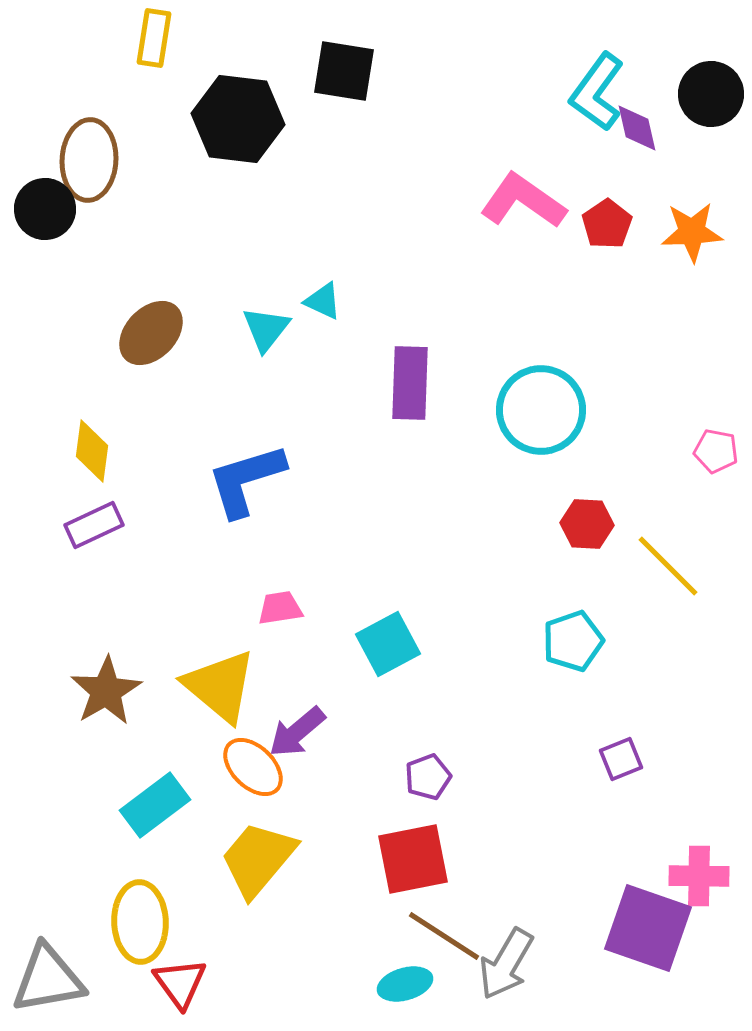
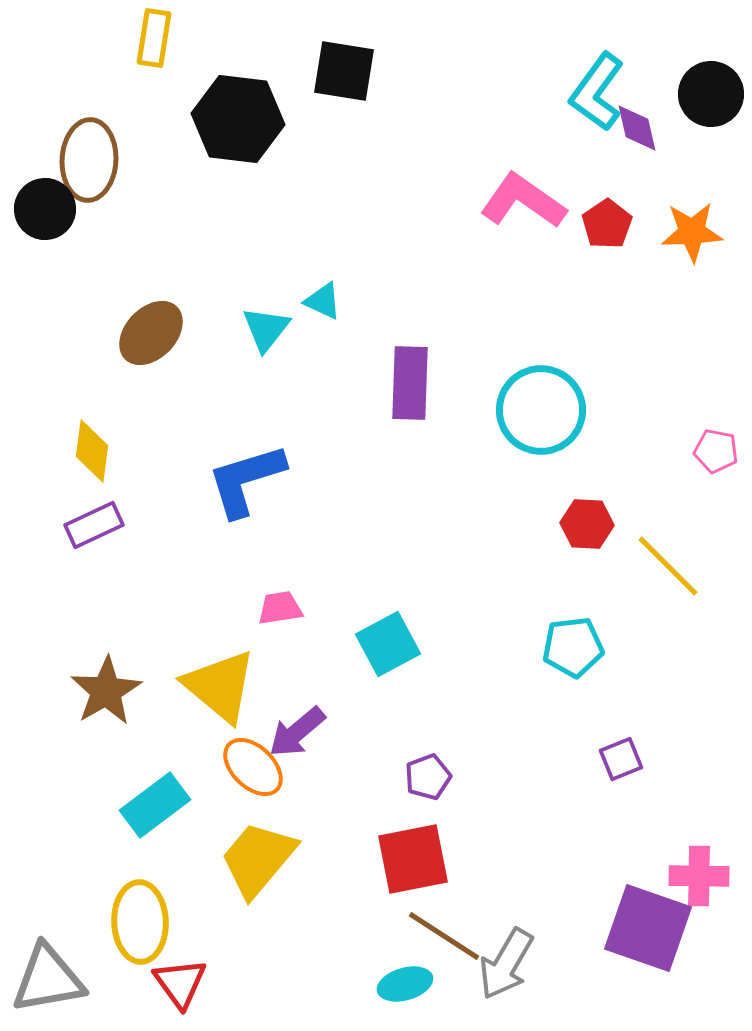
cyan pentagon at (573, 641): moved 6 px down; rotated 12 degrees clockwise
